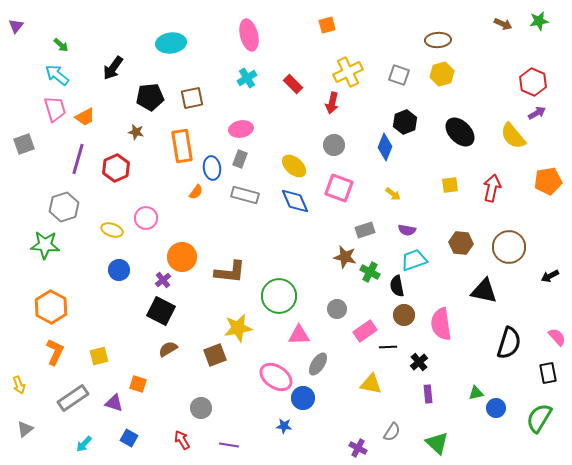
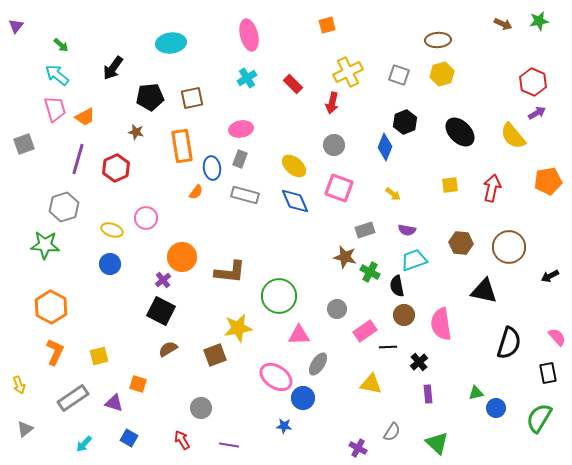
blue circle at (119, 270): moved 9 px left, 6 px up
